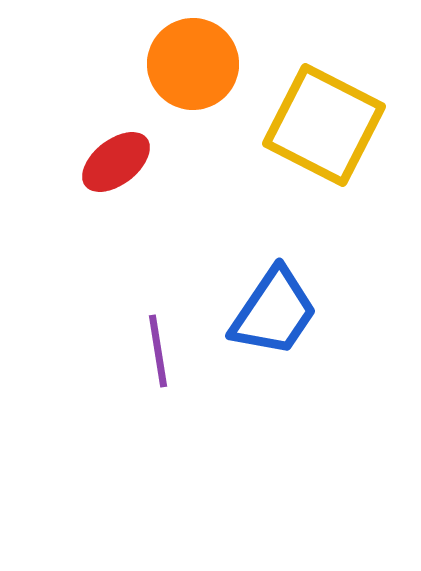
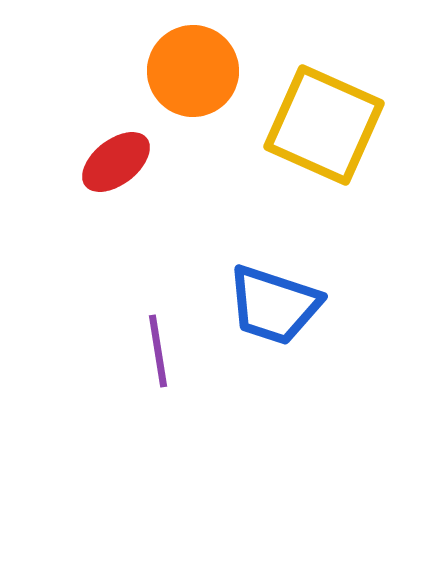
orange circle: moved 7 px down
yellow square: rotated 3 degrees counterclockwise
blue trapezoid: moved 7 px up; rotated 74 degrees clockwise
